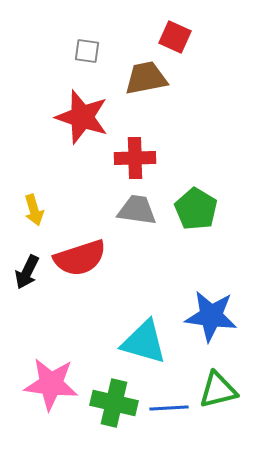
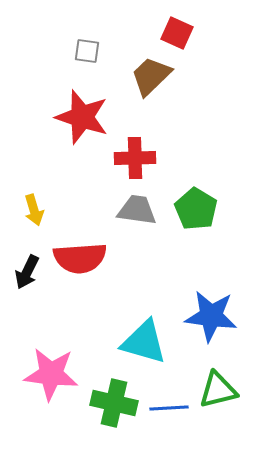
red square: moved 2 px right, 4 px up
brown trapezoid: moved 5 px right, 2 px up; rotated 33 degrees counterclockwise
red semicircle: rotated 14 degrees clockwise
pink star: moved 10 px up
